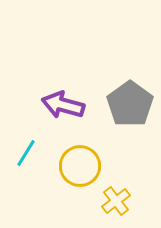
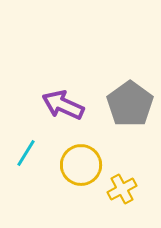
purple arrow: rotated 9 degrees clockwise
yellow circle: moved 1 px right, 1 px up
yellow cross: moved 6 px right, 12 px up; rotated 8 degrees clockwise
